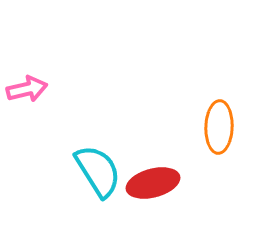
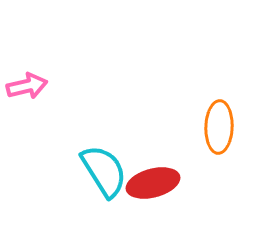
pink arrow: moved 3 px up
cyan semicircle: moved 6 px right
